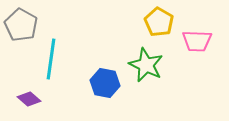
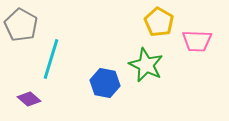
cyan line: rotated 9 degrees clockwise
